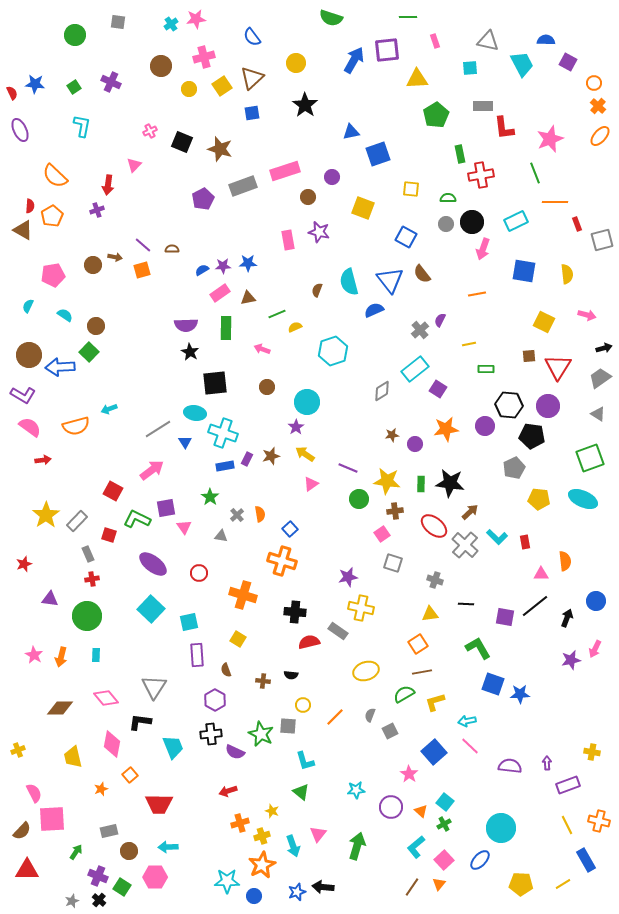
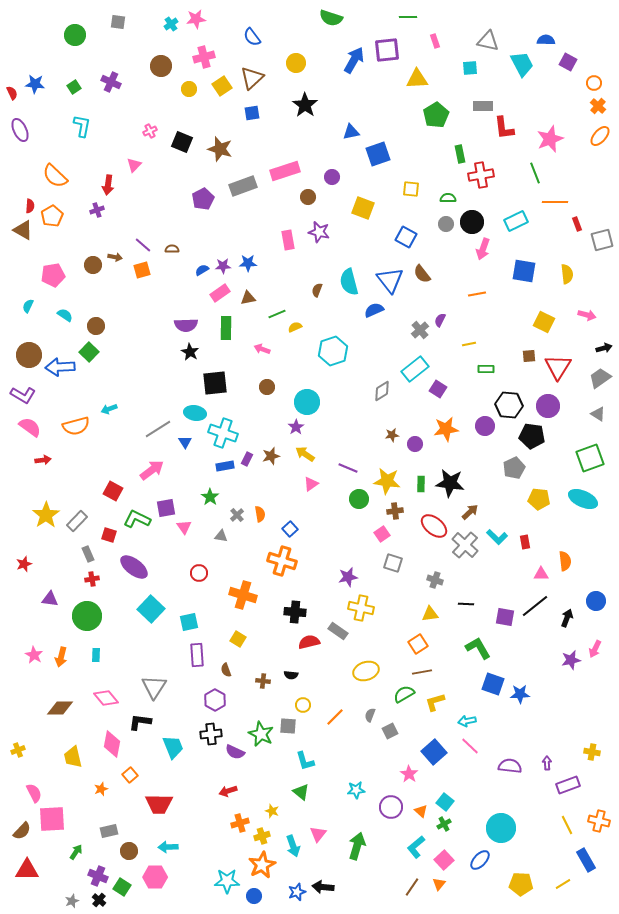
purple ellipse at (153, 564): moved 19 px left, 3 px down
